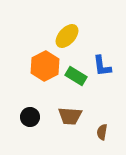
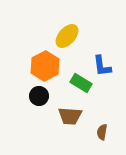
green rectangle: moved 5 px right, 7 px down
black circle: moved 9 px right, 21 px up
